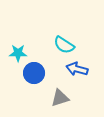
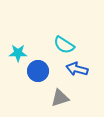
blue circle: moved 4 px right, 2 px up
